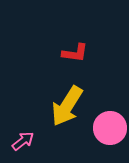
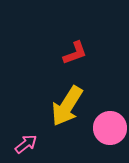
red L-shape: rotated 28 degrees counterclockwise
pink arrow: moved 3 px right, 3 px down
